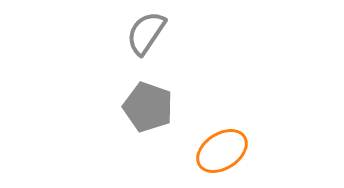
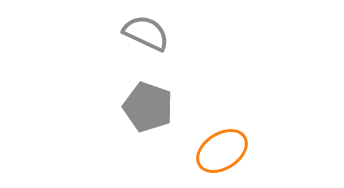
gray semicircle: rotated 81 degrees clockwise
